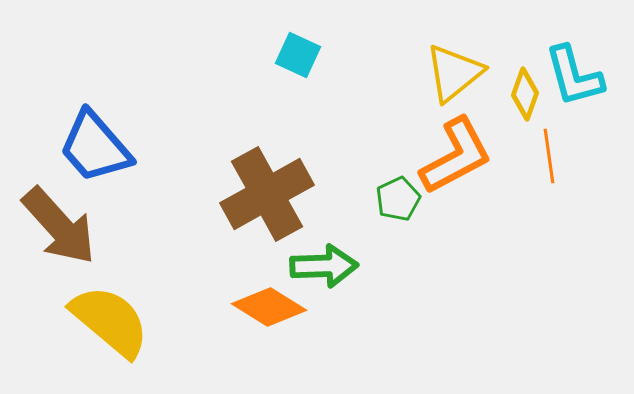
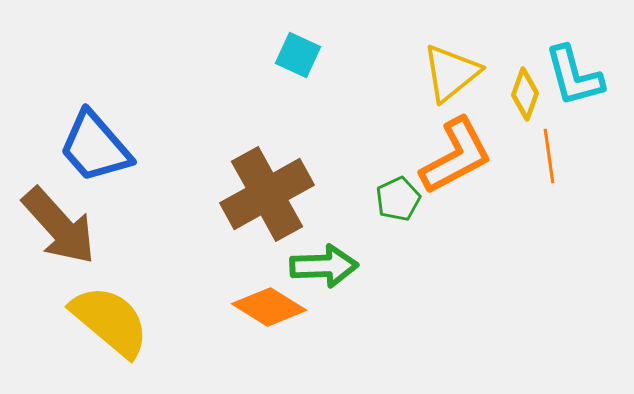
yellow triangle: moved 3 px left
